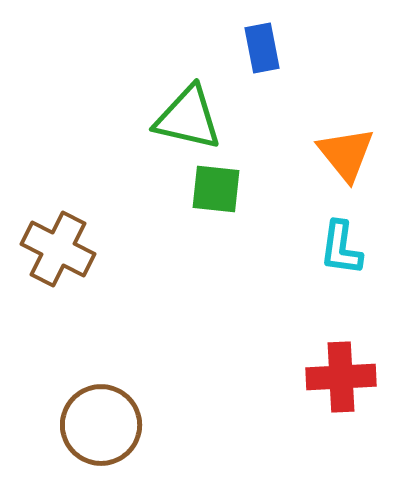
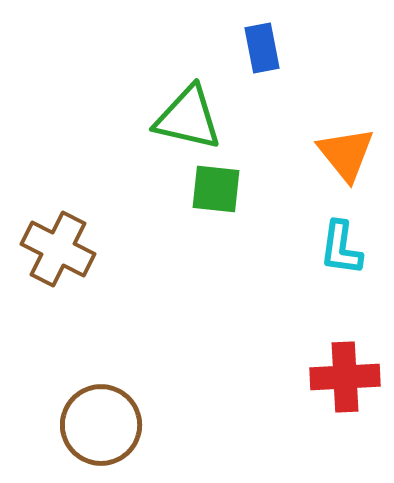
red cross: moved 4 px right
